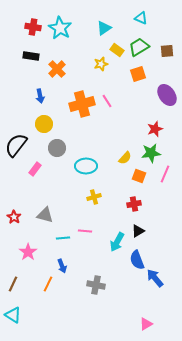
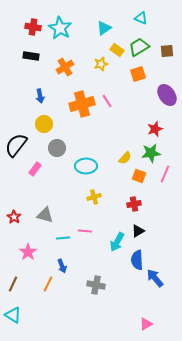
orange cross at (57, 69): moved 8 px right, 2 px up; rotated 12 degrees clockwise
blue semicircle at (137, 260): rotated 18 degrees clockwise
